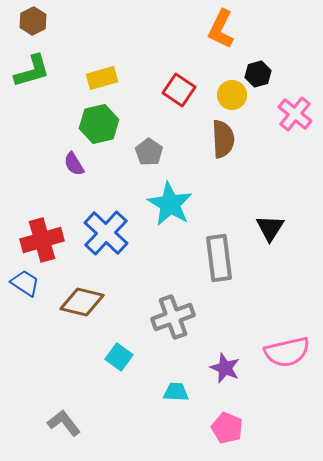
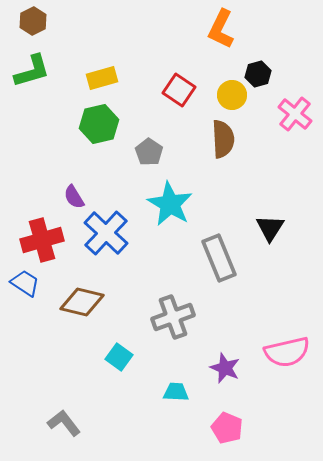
purple semicircle: moved 33 px down
gray rectangle: rotated 15 degrees counterclockwise
